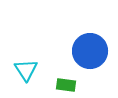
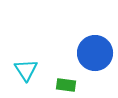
blue circle: moved 5 px right, 2 px down
